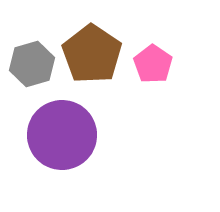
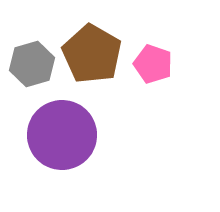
brown pentagon: rotated 4 degrees counterclockwise
pink pentagon: rotated 15 degrees counterclockwise
